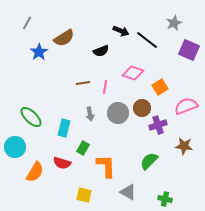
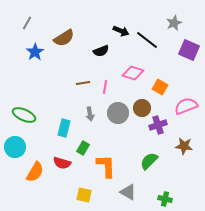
blue star: moved 4 px left
orange square: rotated 28 degrees counterclockwise
green ellipse: moved 7 px left, 2 px up; rotated 20 degrees counterclockwise
